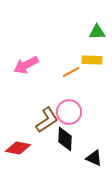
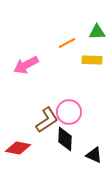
orange line: moved 4 px left, 29 px up
black triangle: moved 3 px up
